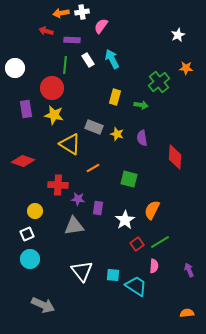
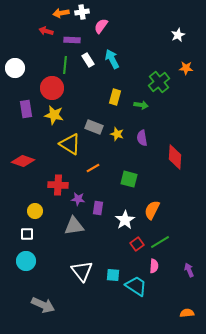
white square at (27, 234): rotated 24 degrees clockwise
cyan circle at (30, 259): moved 4 px left, 2 px down
